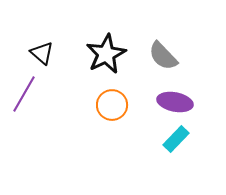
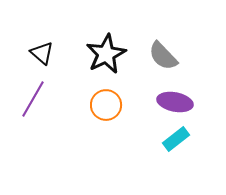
purple line: moved 9 px right, 5 px down
orange circle: moved 6 px left
cyan rectangle: rotated 8 degrees clockwise
